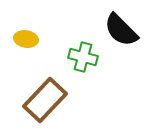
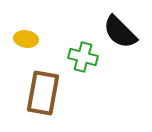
black semicircle: moved 1 px left, 2 px down
brown rectangle: moved 2 px left, 7 px up; rotated 33 degrees counterclockwise
